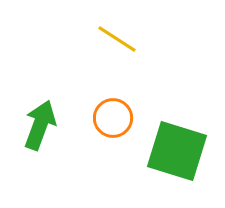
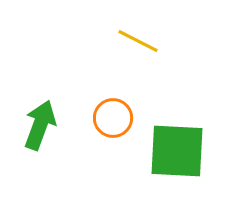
yellow line: moved 21 px right, 2 px down; rotated 6 degrees counterclockwise
green square: rotated 14 degrees counterclockwise
